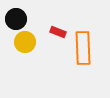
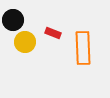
black circle: moved 3 px left, 1 px down
red rectangle: moved 5 px left, 1 px down
